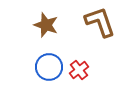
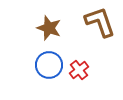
brown star: moved 3 px right, 3 px down
blue circle: moved 2 px up
